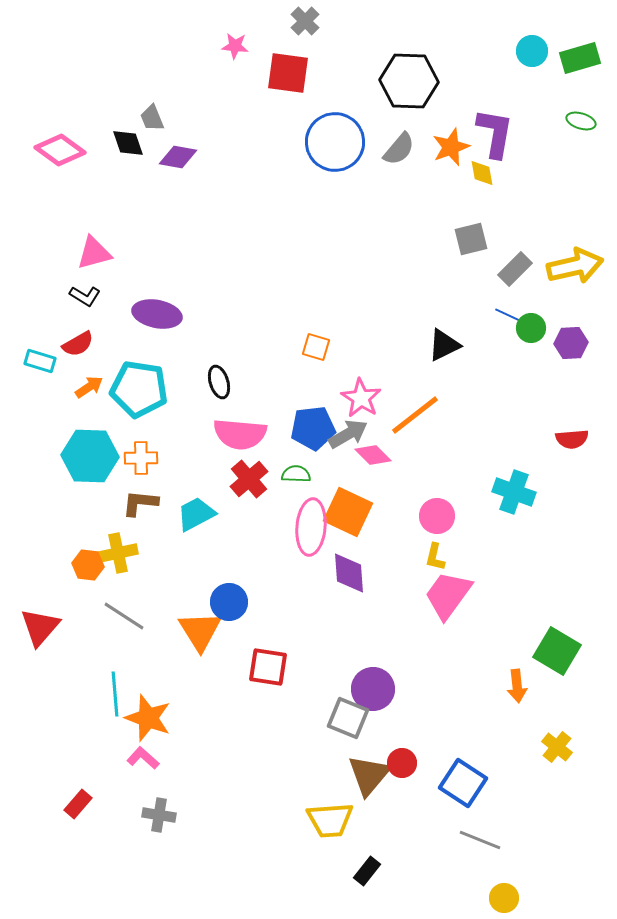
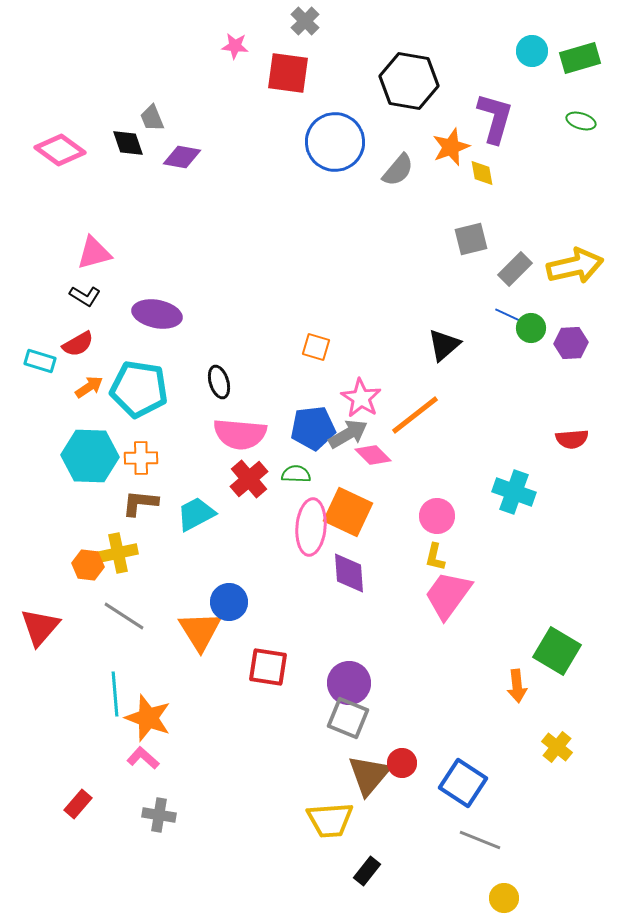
black hexagon at (409, 81): rotated 8 degrees clockwise
purple L-shape at (495, 133): moved 15 px up; rotated 6 degrees clockwise
gray semicircle at (399, 149): moved 1 px left, 21 px down
purple diamond at (178, 157): moved 4 px right
black triangle at (444, 345): rotated 15 degrees counterclockwise
purple circle at (373, 689): moved 24 px left, 6 px up
